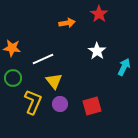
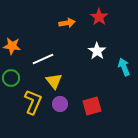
red star: moved 3 px down
orange star: moved 2 px up
cyan arrow: rotated 48 degrees counterclockwise
green circle: moved 2 px left
